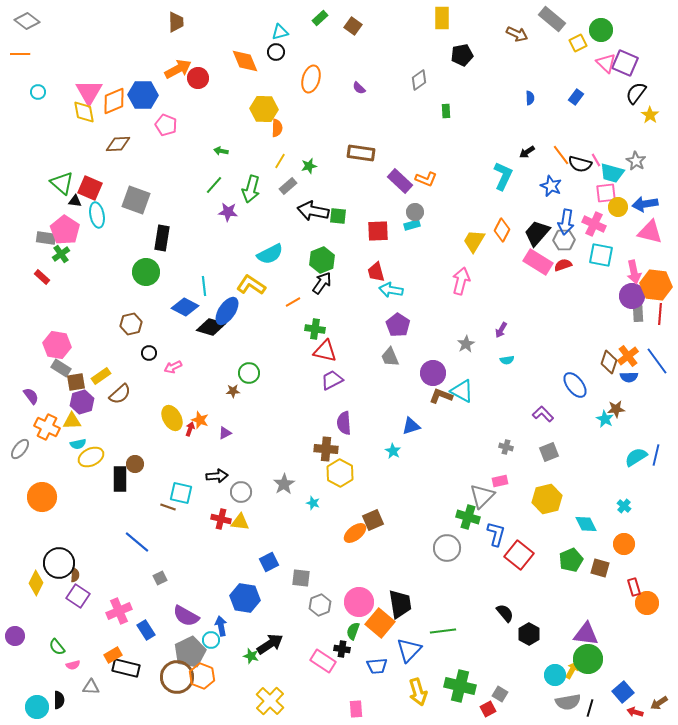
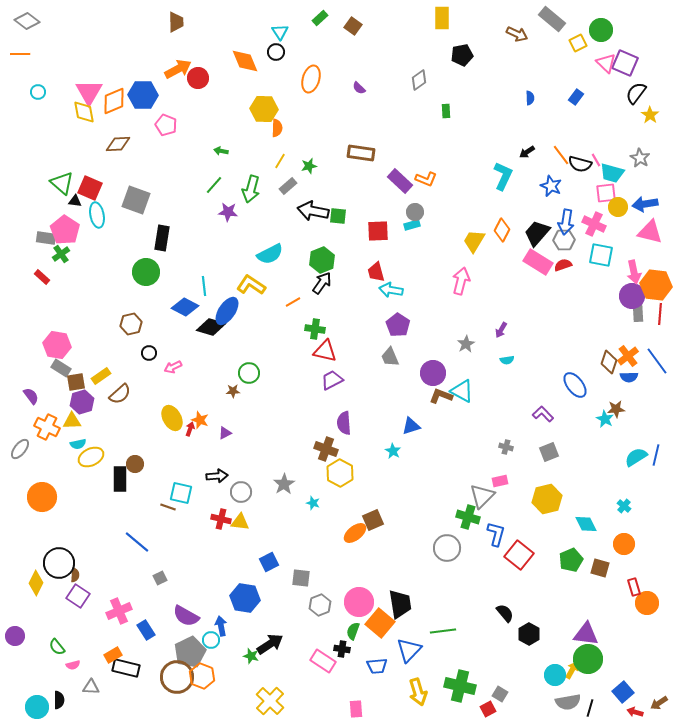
cyan triangle at (280, 32): rotated 48 degrees counterclockwise
gray star at (636, 161): moved 4 px right, 3 px up
brown cross at (326, 449): rotated 15 degrees clockwise
